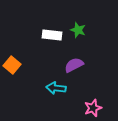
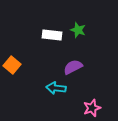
purple semicircle: moved 1 px left, 2 px down
pink star: moved 1 px left
